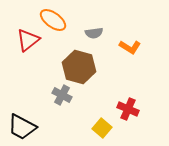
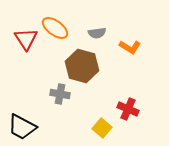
orange ellipse: moved 2 px right, 8 px down
gray semicircle: moved 3 px right
red triangle: moved 2 px left, 1 px up; rotated 25 degrees counterclockwise
brown hexagon: moved 3 px right, 1 px up
gray cross: moved 2 px left, 1 px up; rotated 18 degrees counterclockwise
